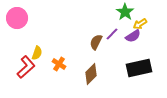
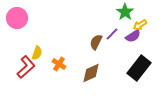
yellow arrow: moved 1 px down
black rectangle: rotated 40 degrees counterclockwise
brown diamond: moved 1 px up; rotated 20 degrees clockwise
